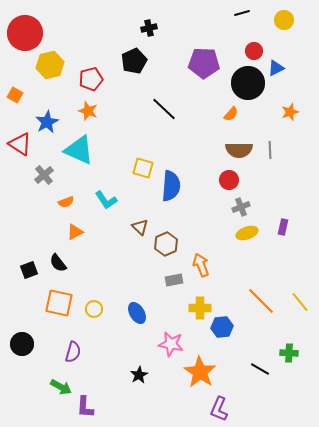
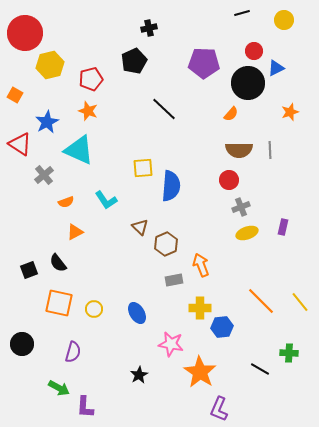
yellow square at (143, 168): rotated 20 degrees counterclockwise
green arrow at (61, 387): moved 2 px left, 1 px down
